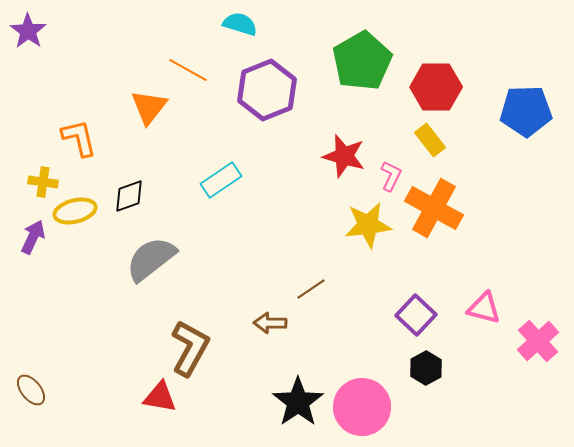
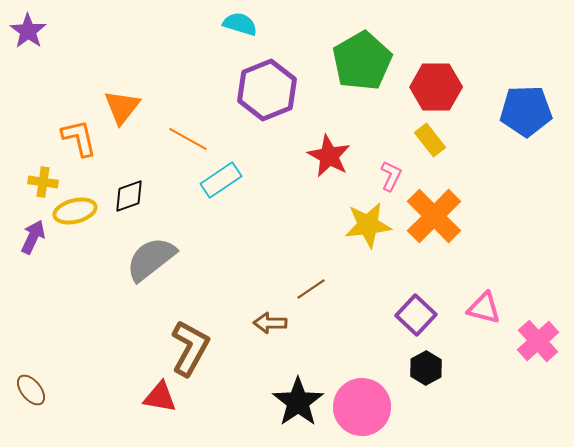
orange line: moved 69 px down
orange triangle: moved 27 px left
red star: moved 15 px left; rotated 12 degrees clockwise
orange cross: moved 8 px down; rotated 16 degrees clockwise
